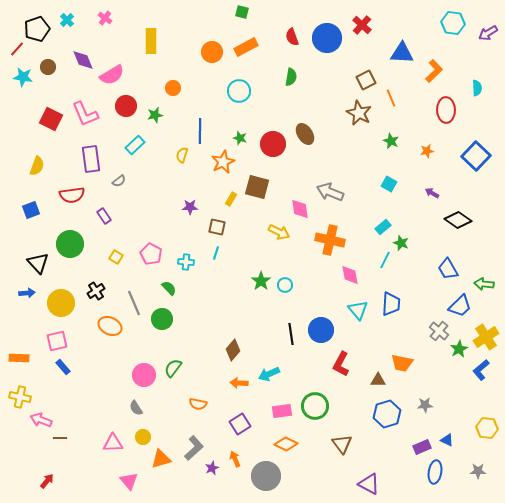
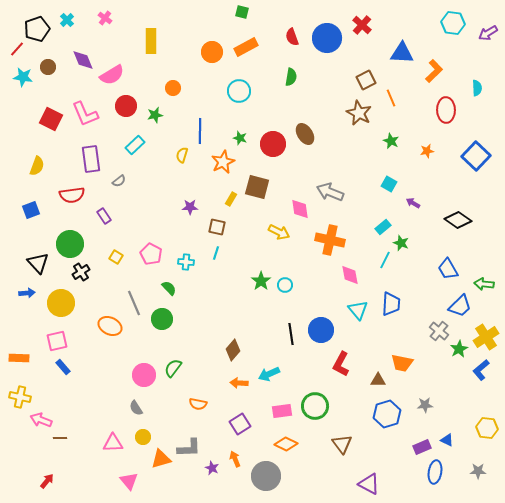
purple arrow at (432, 193): moved 19 px left, 10 px down
black cross at (96, 291): moved 15 px left, 19 px up
gray L-shape at (194, 448): moved 5 px left; rotated 40 degrees clockwise
purple star at (212, 468): rotated 24 degrees counterclockwise
